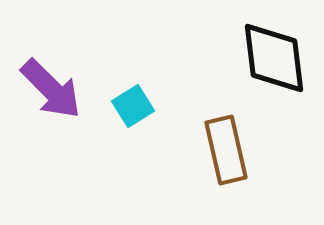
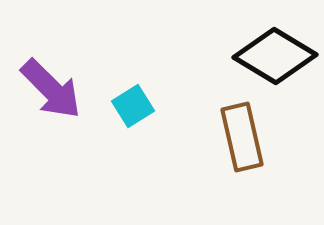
black diamond: moved 1 px right, 2 px up; rotated 52 degrees counterclockwise
brown rectangle: moved 16 px right, 13 px up
